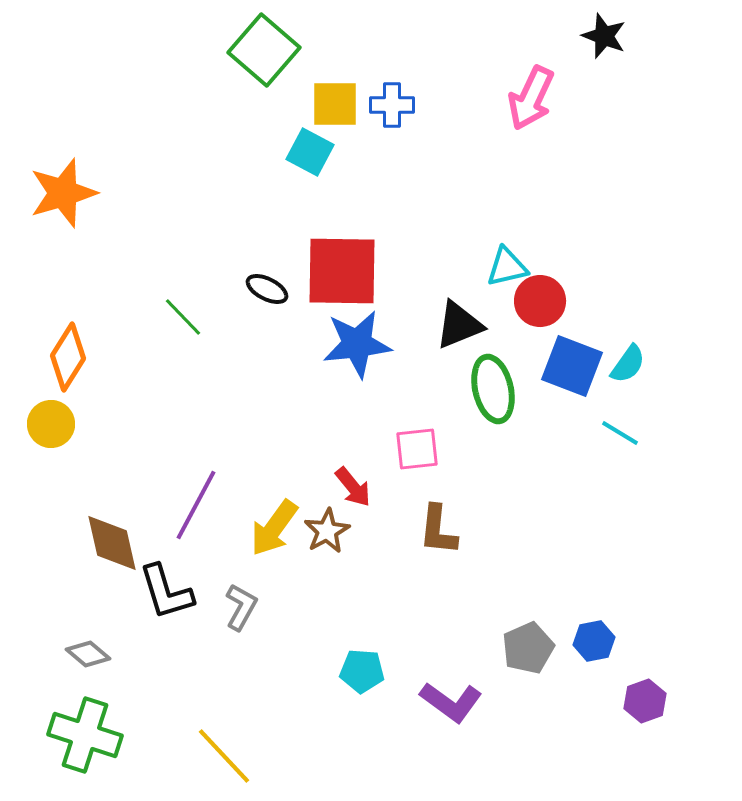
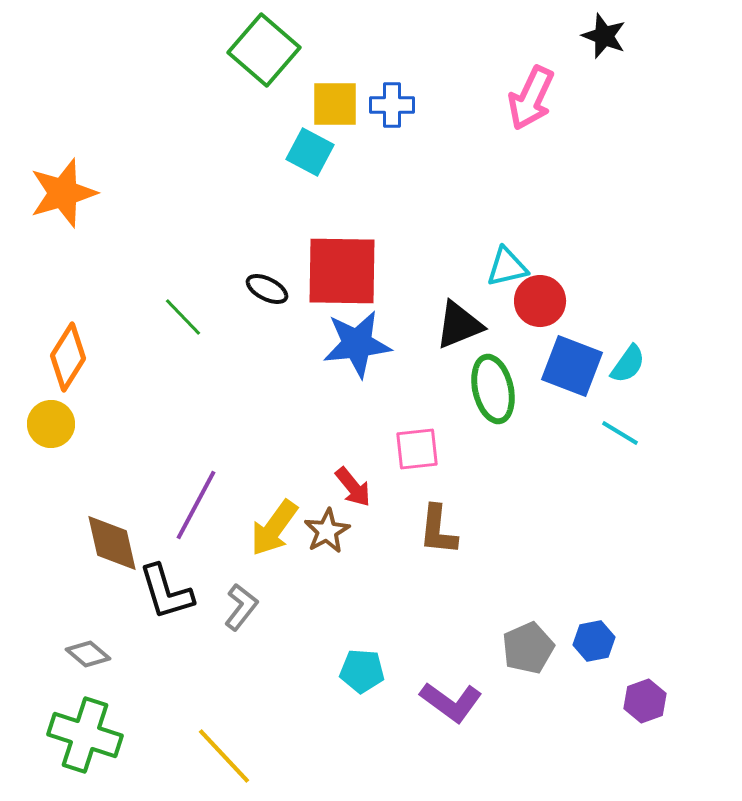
gray L-shape: rotated 9 degrees clockwise
